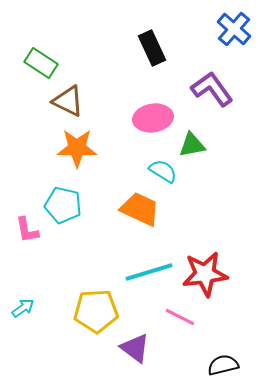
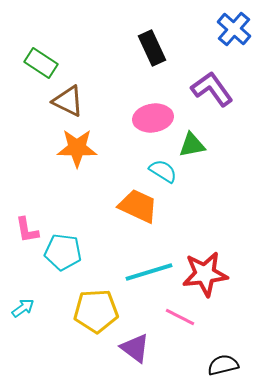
cyan pentagon: moved 47 px down; rotated 6 degrees counterclockwise
orange trapezoid: moved 2 px left, 3 px up
